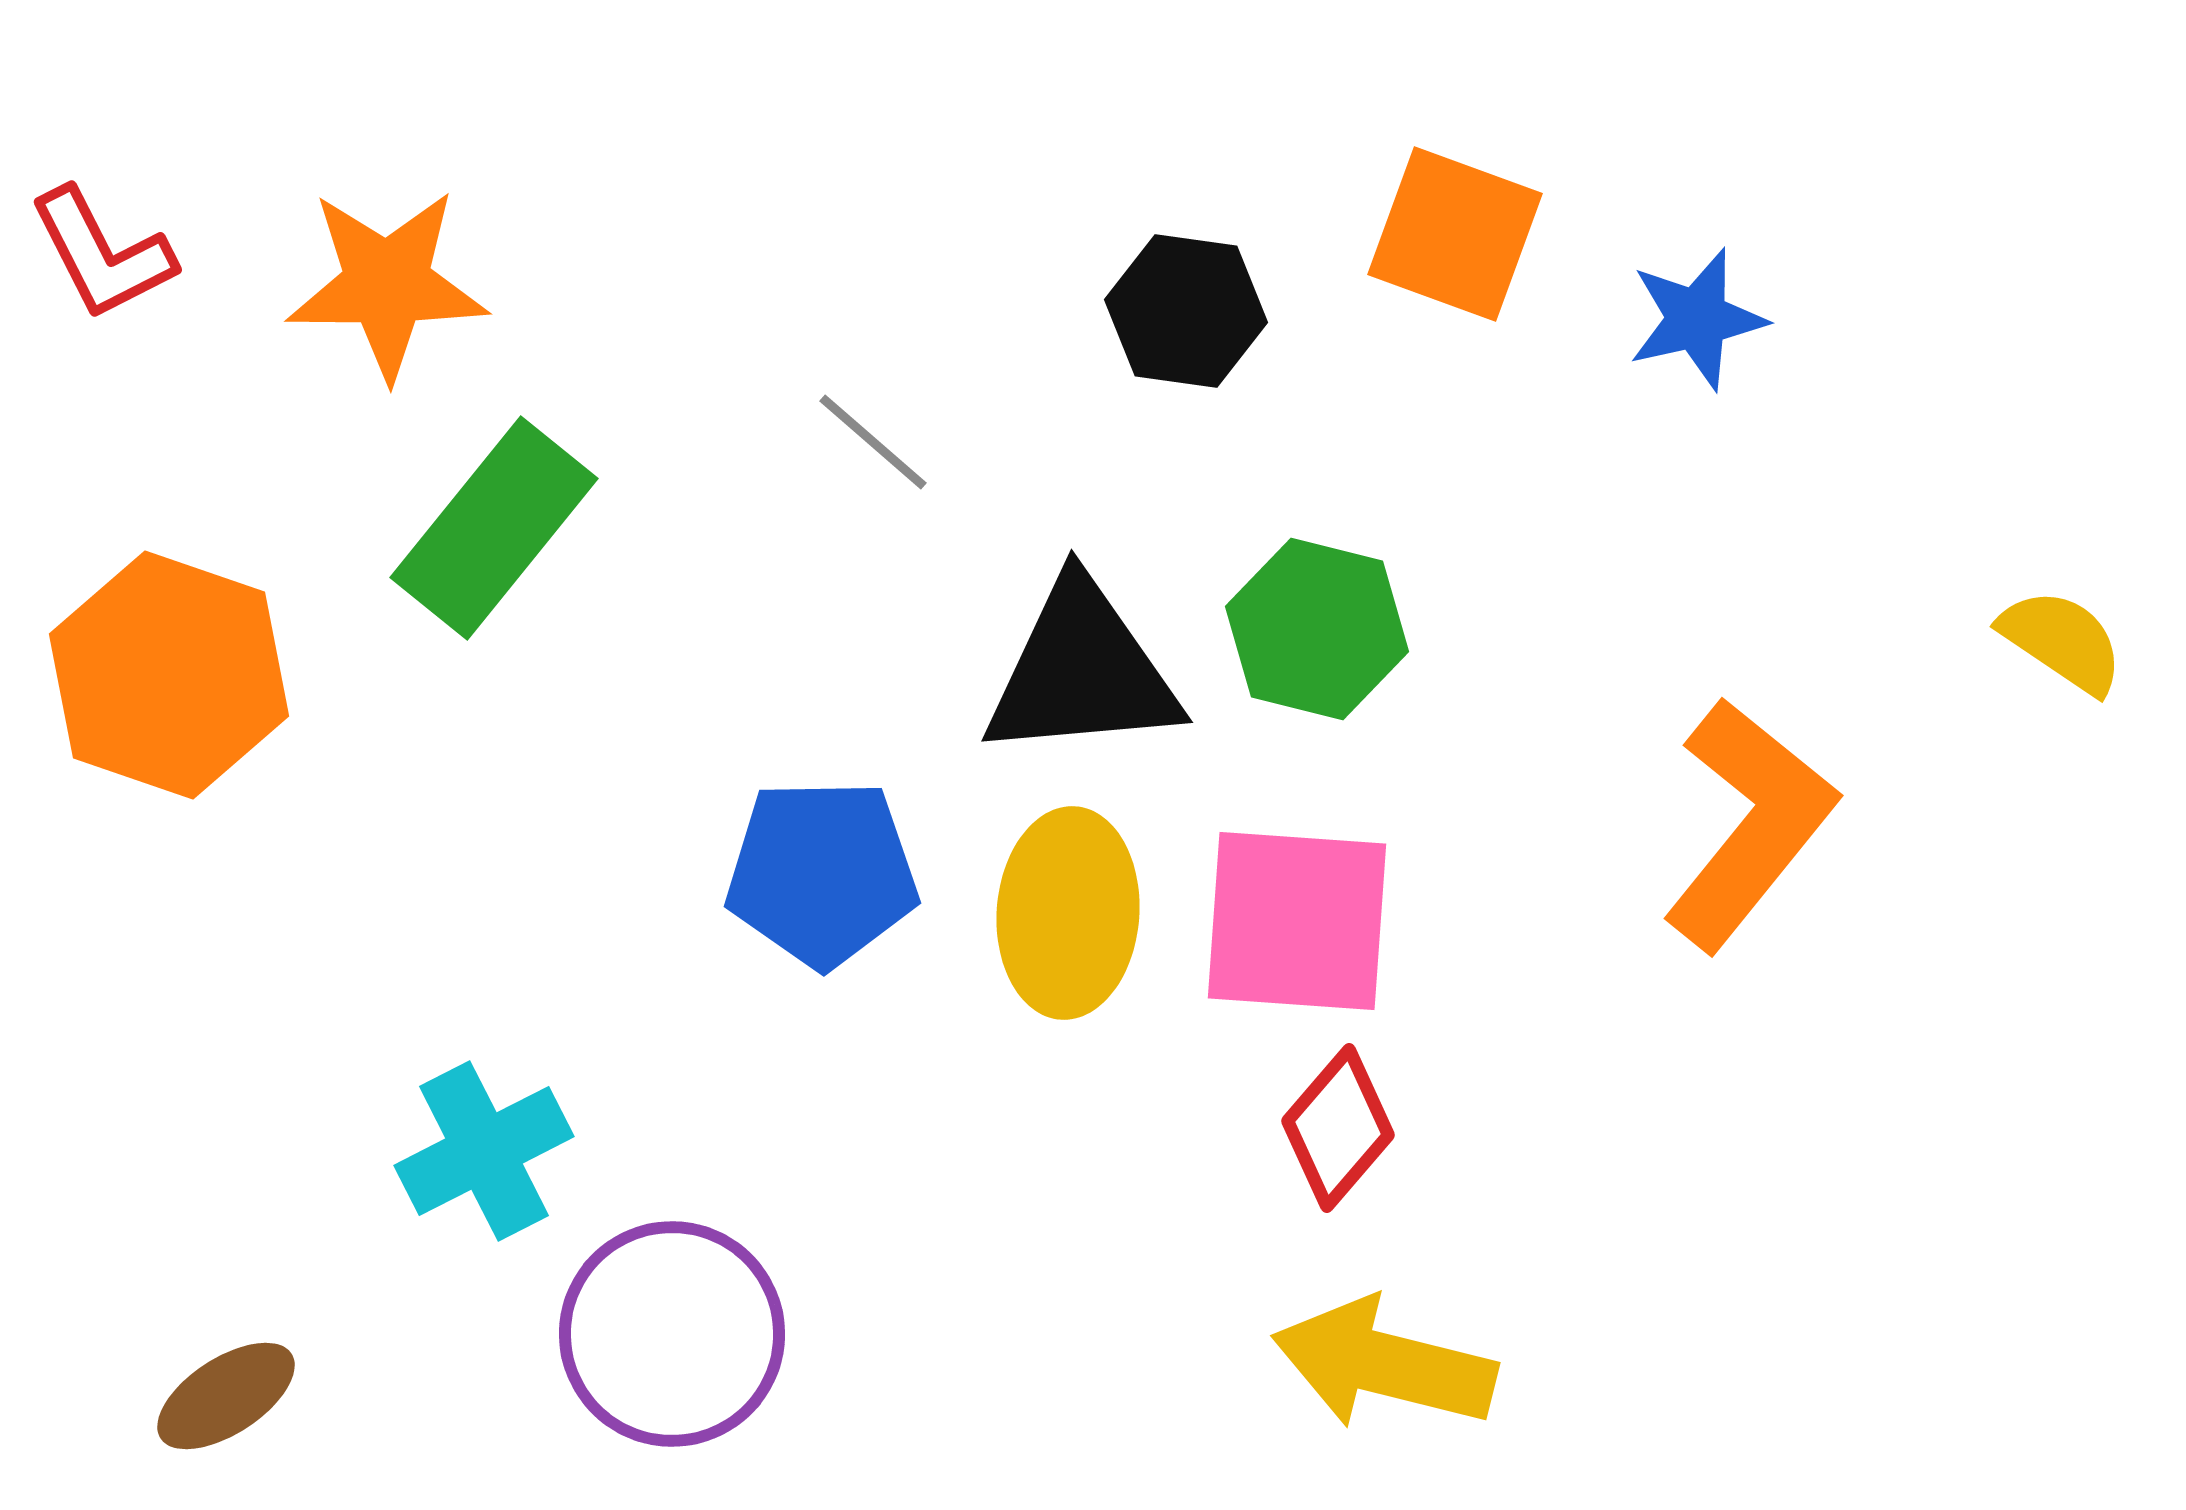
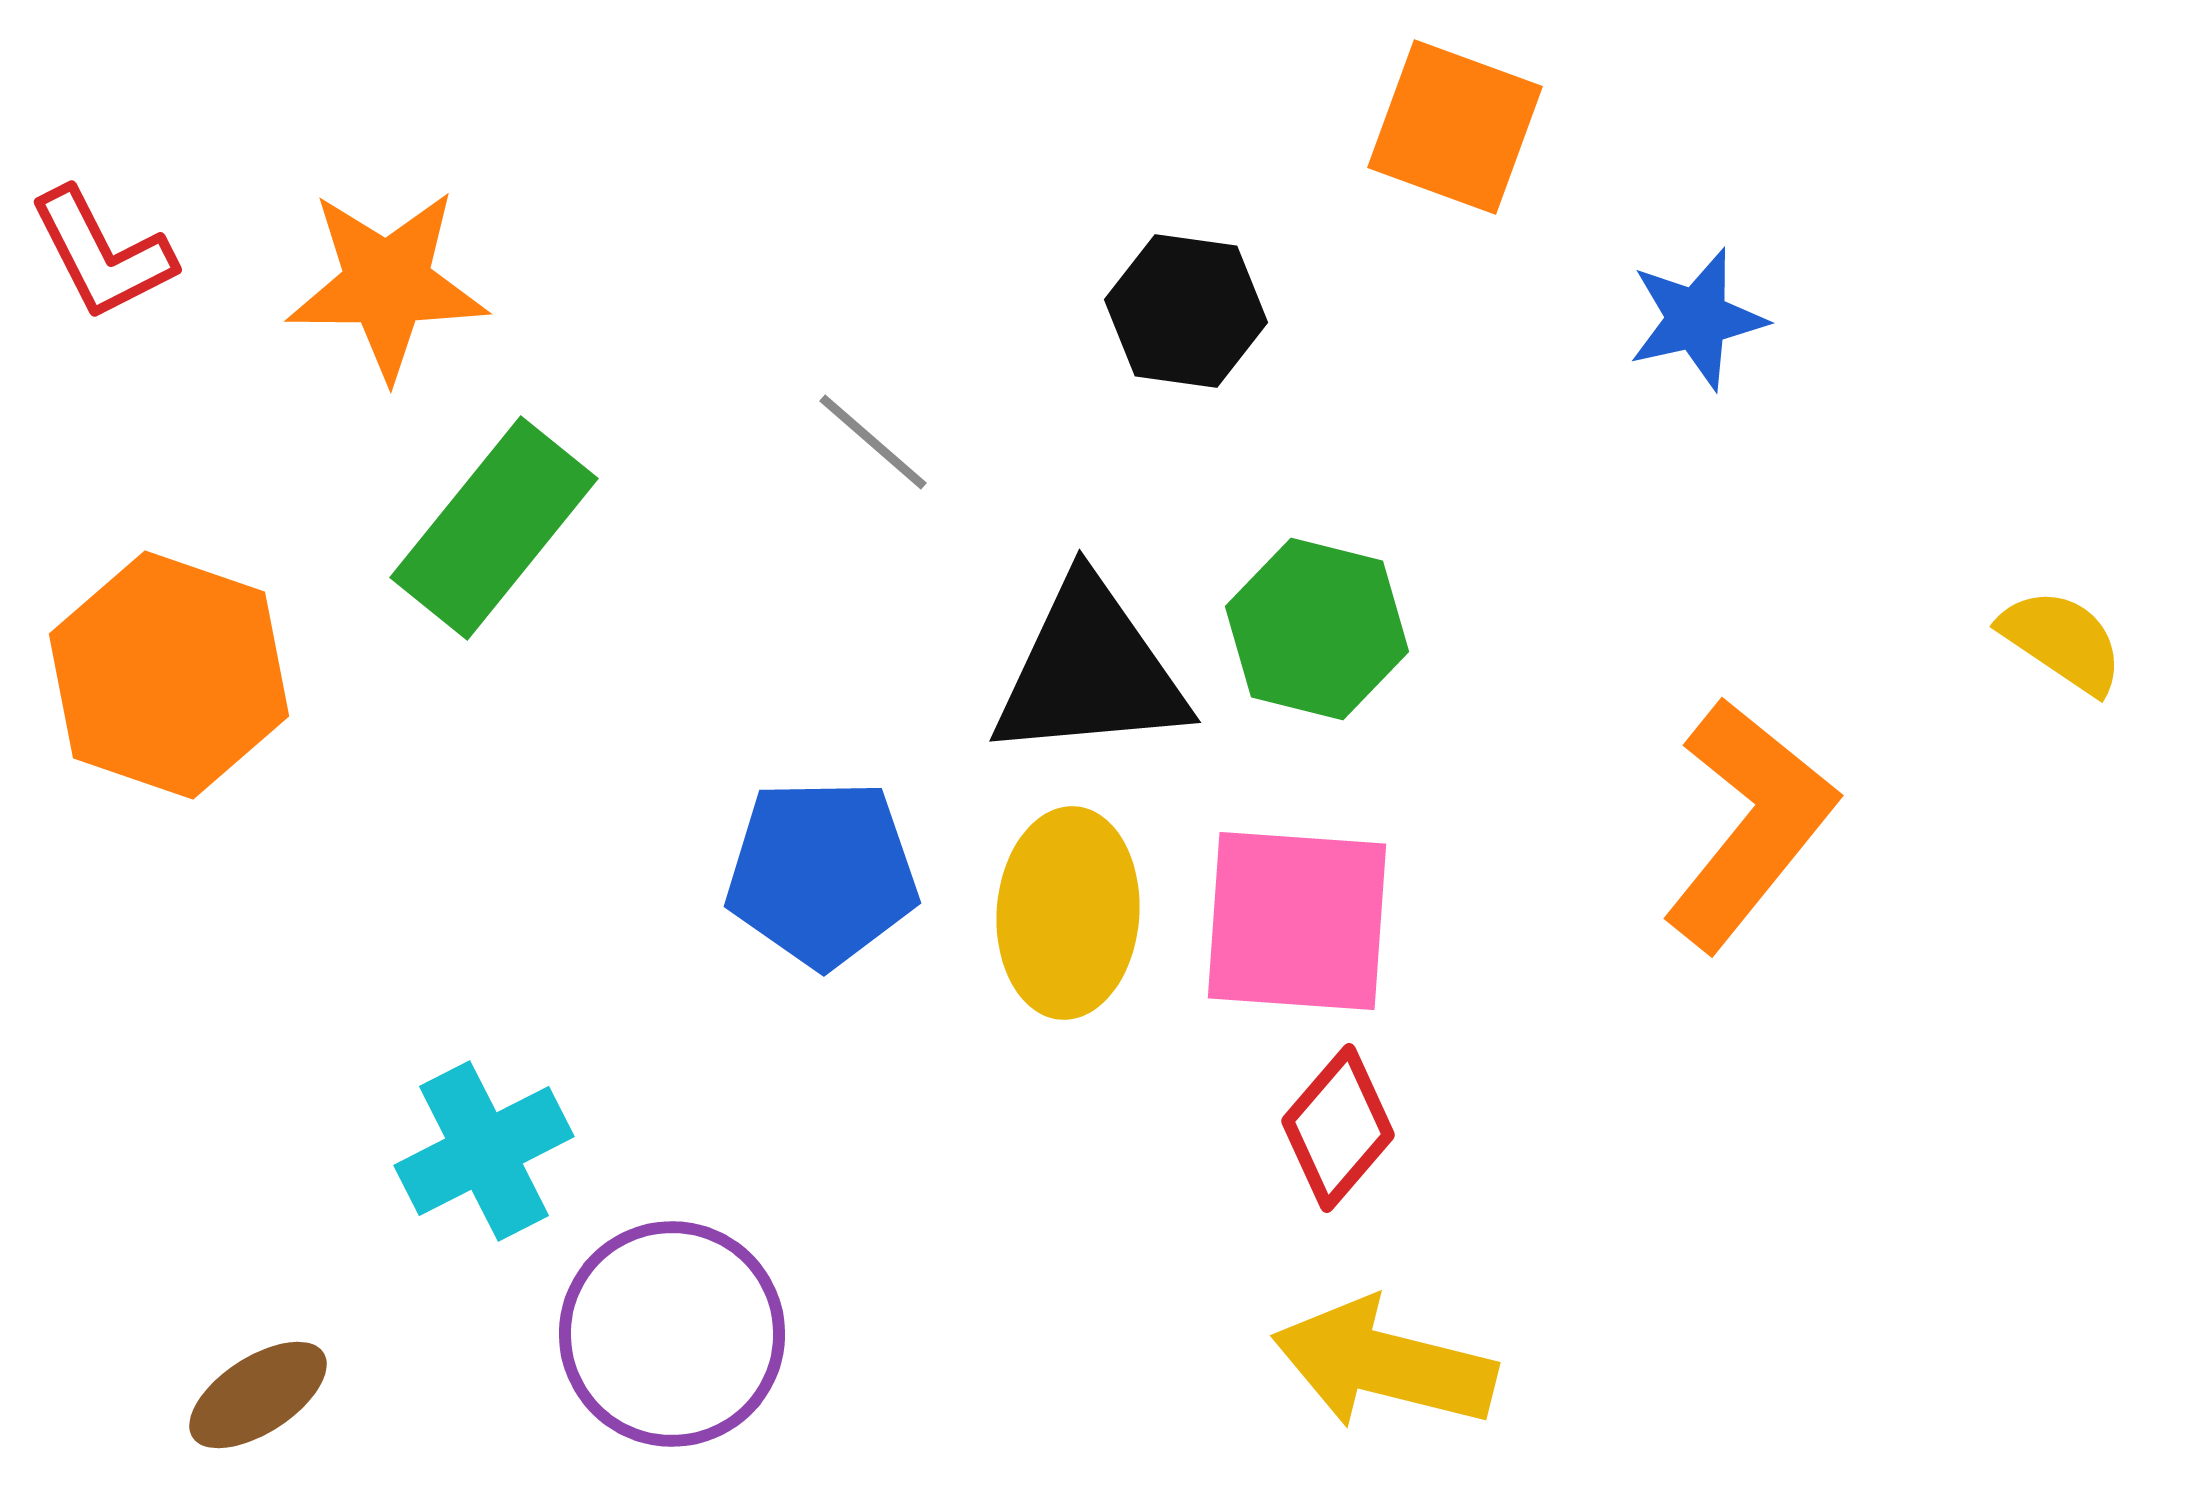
orange square: moved 107 px up
black triangle: moved 8 px right
brown ellipse: moved 32 px right, 1 px up
